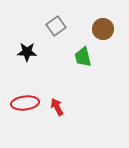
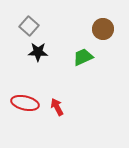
gray square: moved 27 px left; rotated 12 degrees counterclockwise
black star: moved 11 px right
green trapezoid: rotated 80 degrees clockwise
red ellipse: rotated 20 degrees clockwise
